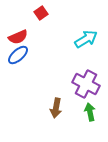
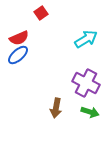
red semicircle: moved 1 px right, 1 px down
purple cross: moved 1 px up
green arrow: rotated 120 degrees clockwise
